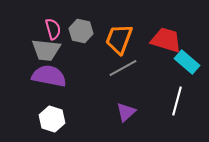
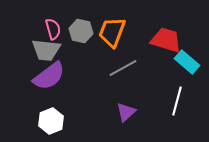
orange trapezoid: moved 7 px left, 7 px up
purple semicircle: rotated 132 degrees clockwise
white hexagon: moved 1 px left, 2 px down; rotated 20 degrees clockwise
